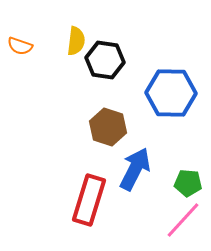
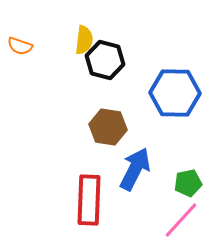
yellow semicircle: moved 8 px right, 1 px up
black hexagon: rotated 6 degrees clockwise
blue hexagon: moved 4 px right
brown hexagon: rotated 9 degrees counterclockwise
green pentagon: rotated 16 degrees counterclockwise
red rectangle: rotated 15 degrees counterclockwise
pink line: moved 2 px left
